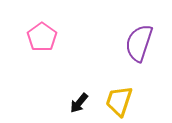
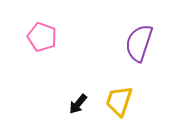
pink pentagon: rotated 16 degrees counterclockwise
black arrow: moved 1 px left, 1 px down
